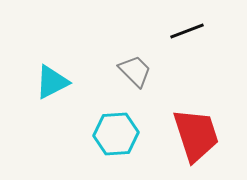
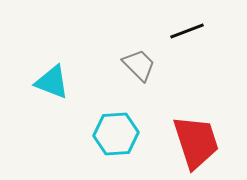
gray trapezoid: moved 4 px right, 6 px up
cyan triangle: rotated 48 degrees clockwise
red trapezoid: moved 7 px down
